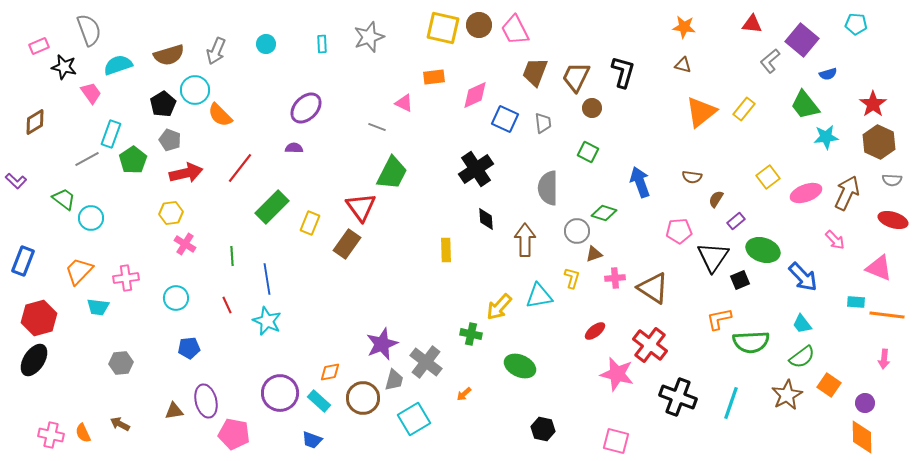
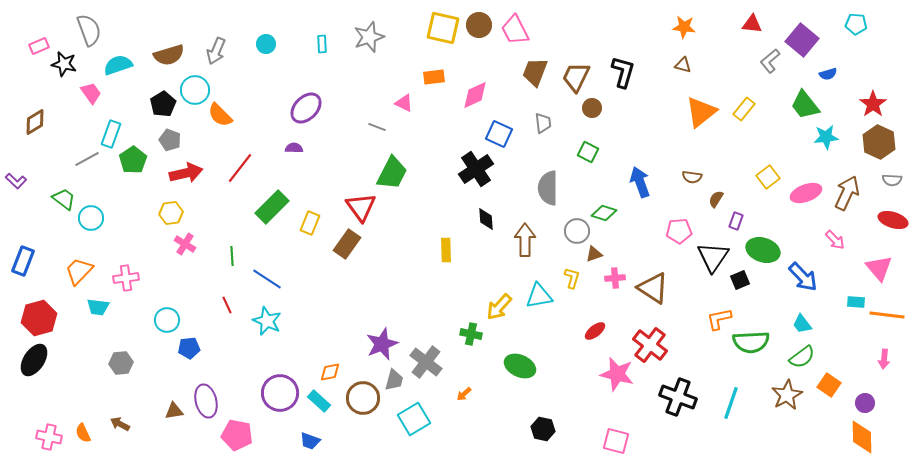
black star at (64, 67): moved 3 px up
blue square at (505, 119): moved 6 px left, 15 px down
purple rectangle at (736, 221): rotated 30 degrees counterclockwise
pink triangle at (879, 268): rotated 28 degrees clockwise
blue line at (267, 279): rotated 48 degrees counterclockwise
cyan circle at (176, 298): moved 9 px left, 22 px down
pink pentagon at (234, 434): moved 3 px right, 1 px down
pink cross at (51, 435): moved 2 px left, 2 px down
blue trapezoid at (312, 440): moved 2 px left, 1 px down
